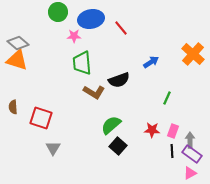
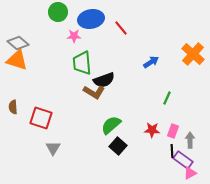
black semicircle: moved 15 px left
purple rectangle: moved 9 px left, 6 px down
